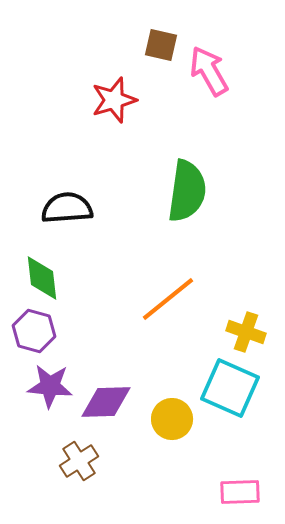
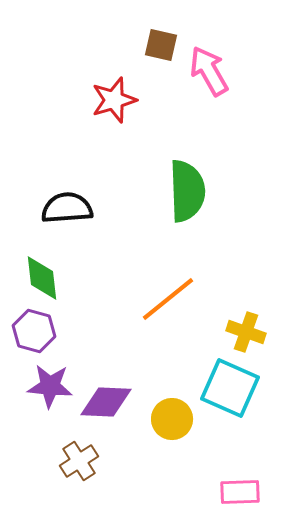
green semicircle: rotated 10 degrees counterclockwise
purple diamond: rotated 4 degrees clockwise
